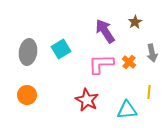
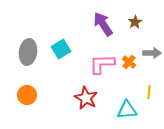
purple arrow: moved 2 px left, 7 px up
gray arrow: rotated 78 degrees counterclockwise
pink L-shape: moved 1 px right
red star: moved 1 px left, 2 px up
